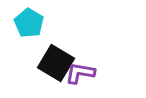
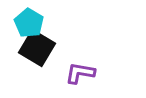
black square: moved 19 px left, 15 px up
